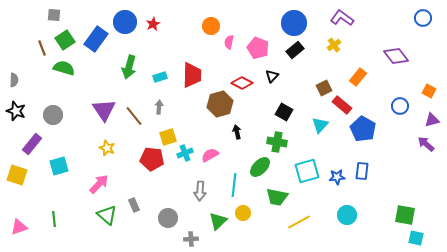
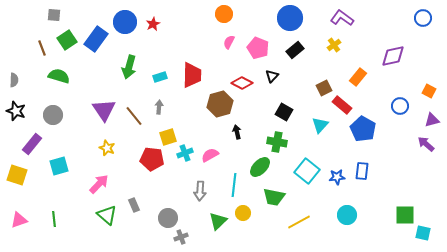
blue circle at (294, 23): moved 4 px left, 5 px up
orange circle at (211, 26): moved 13 px right, 12 px up
green square at (65, 40): moved 2 px right
pink semicircle at (229, 42): rotated 16 degrees clockwise
purple diamond at (396, 56): moved 3 px left; rotated 65 degrees counterclockwise
green semicircle at (64, 68): moved 5 px left, 8 px down
cyan square at (307, 171): rotated 35 degrees counterclockwise
green trapezoid at (277, 197): moved 3 px left
green square at (405, 215): rotated 10 degrees counterclockwise
pink triangle at (19, 227): moved 7 px up
cyan square at (416, 238): moved 7 px right, 5 px up
gray cross at (191, 239): moved 10 px left, 2 px up; rotated 16 degrees counterclockwise
